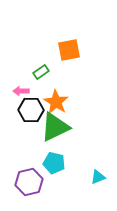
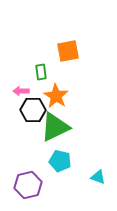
orange square: moved 1 px left, 1 px down
green rectangle: rotated 63 degrees counterclockwise
orange star: moved 6 px up
black hexagon: moved 2 px right
cyan pentagon: moved 6 px right, 2 px up
cyan triangle: rotated 42 degrees clockwise
purple hexagon: moved 1 px left, 3 px down
